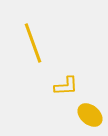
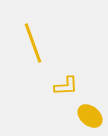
yellow ellipse: moved 1 px down
